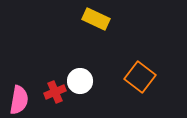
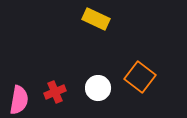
white circle: moved 18 px right, 7 px down
